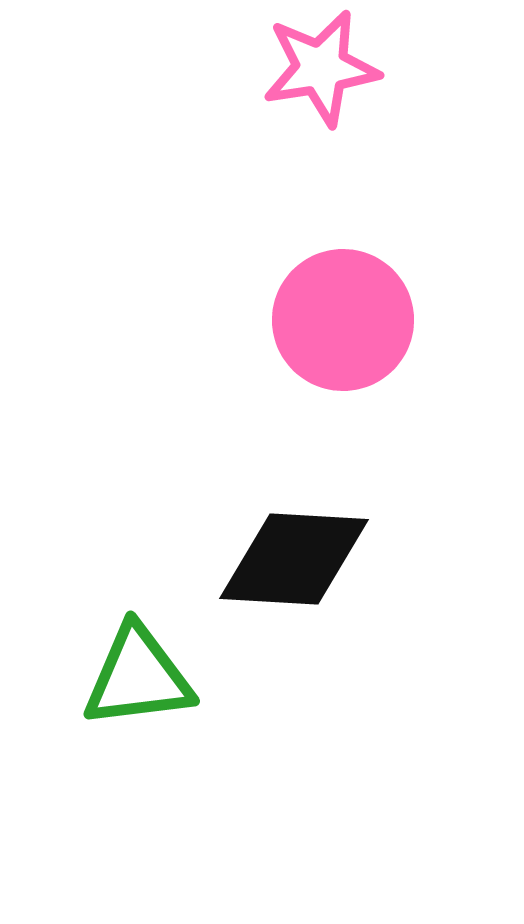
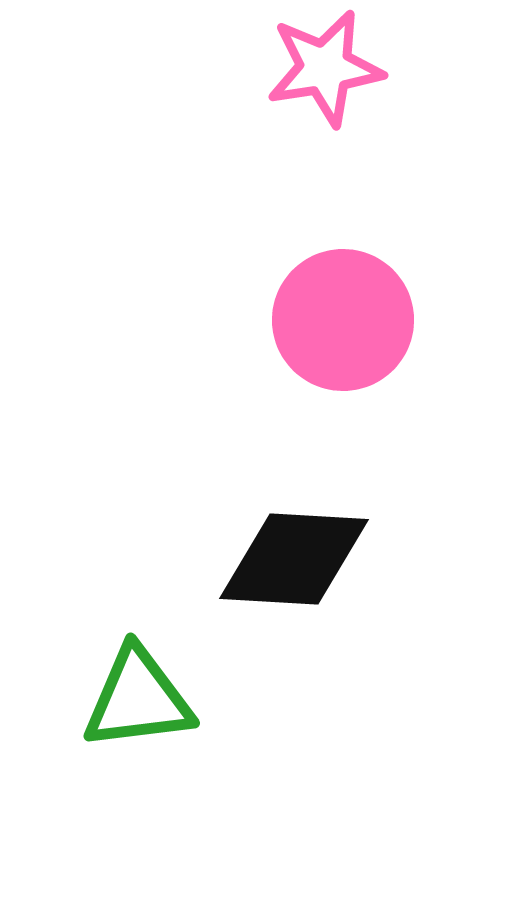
pink star: moved 4 px right
green triangle: moved 22 px down
